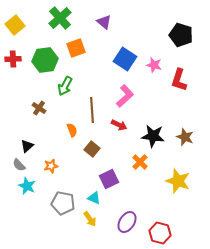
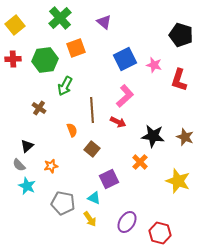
blue square: rotated 30 degrees clockwise
red arrow: moved 1 px left, 3 px up
